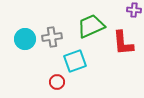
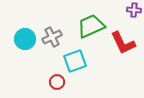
gray cross: rotated 18 degrees counterclockwise
red L-shape: rotated 20 degrees counterclockwise
